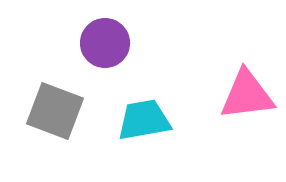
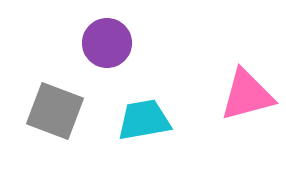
purple circle: moved 2 px right
pink triangle: rotated 8 degrees counterclockwise
